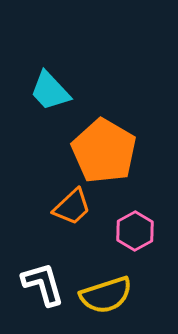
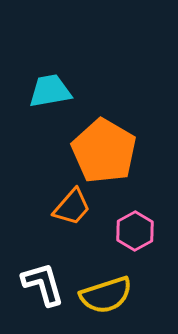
cyan trapezoid: rotated 123 degrees clockwise
orange trapezoid: rotated 6 degrees counterclockwise
